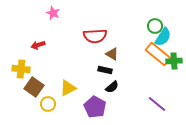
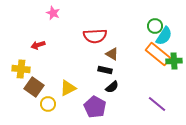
cyan semicircle: moved 1 px right, 1 px up
